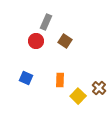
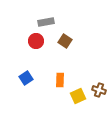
gray rectangle: rotated 56 degrees clockwise
blue square: rotated 32 degrees clockwise
brown cross: moved 2 px down; rotated 24 degrees counterclockwise
yellow square: rotated 21 degrees clockwise
